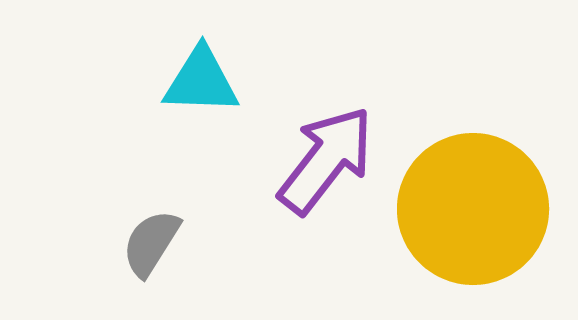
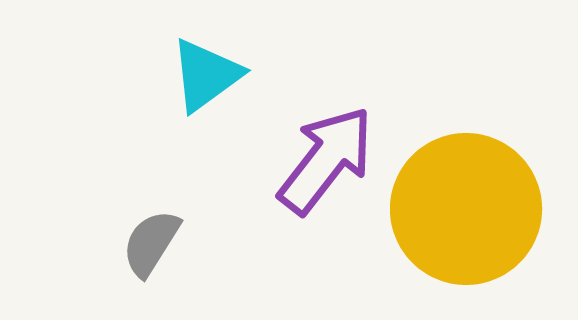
cyan triangle: moved 5 px right, 6 px up; rotated 38 degrees counterclockwise
yellow circle: moved 7 px left
